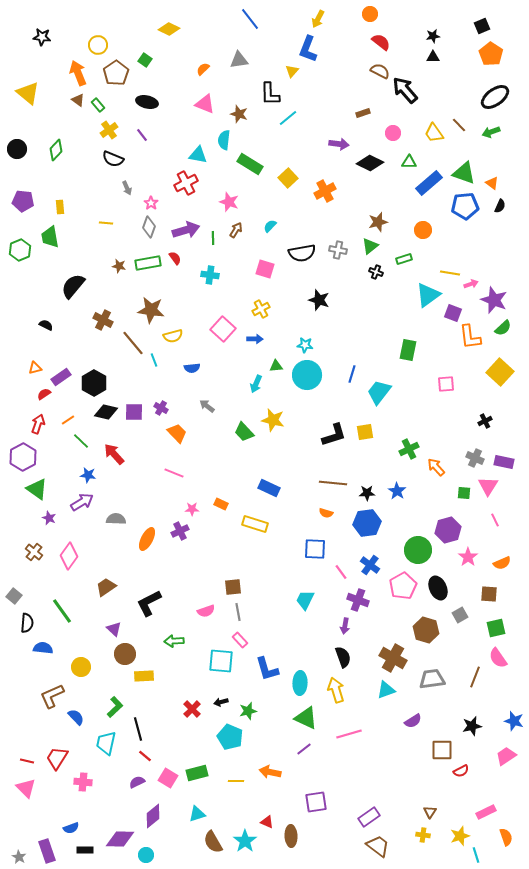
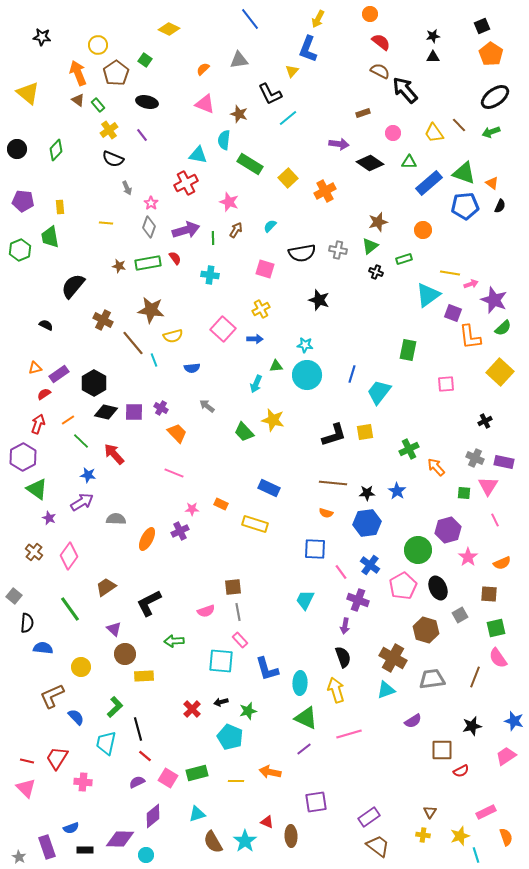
black L-shape at (270, 94): rotated 25 degrees counterclockwise
black diamond at (370, 163): rotated 8 degrees clockwise
purple rectangle at (61, 377): moved 2 px left, 3 px up
green line at (62, 611): moved 8 px right, 2 px up
purple rectangle at (47, 851): moved 4 px up
